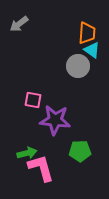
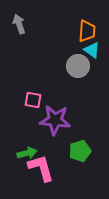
gray arrow: rotated 108 degrees clockwise
orange trapezoid: moved 2 px up
green pentagon: rotated 15 degrees counterclockwise
